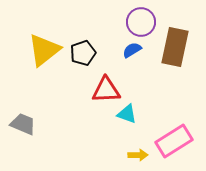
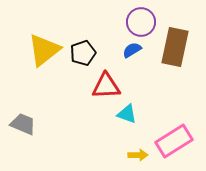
red triangle: moved 4 px up
